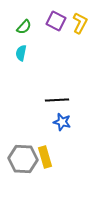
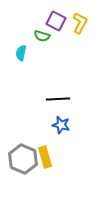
green semicircle: moved 18 px right, 9 px down; rotated 63 degrees clockwise
black line: moved 1 px right, 1 px up
blue star: moved 1 px left, 3 px down
gray hexagon: rotated 20 degrees clockwise
